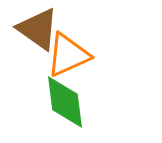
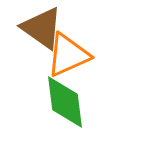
brown triangle: moved 4 px right, 1 px up
